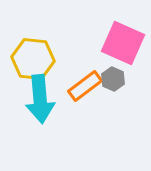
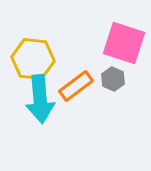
pink square: moved 1 px right; rotated 6 degrees counterclockwise
orange rectangle: moved 9 px left
